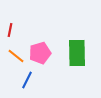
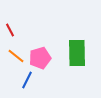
red line: rotated 40 degrees counterclockwise
pink pentagon: moved 5 px down
